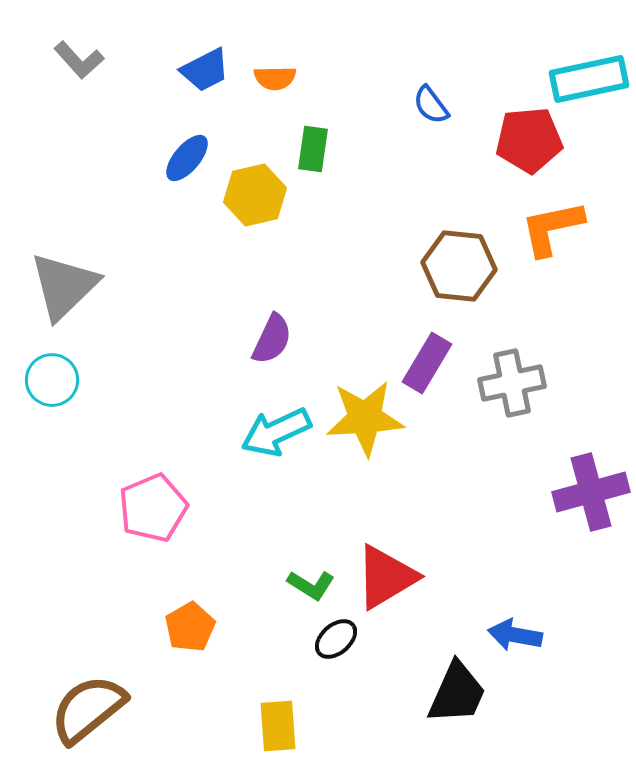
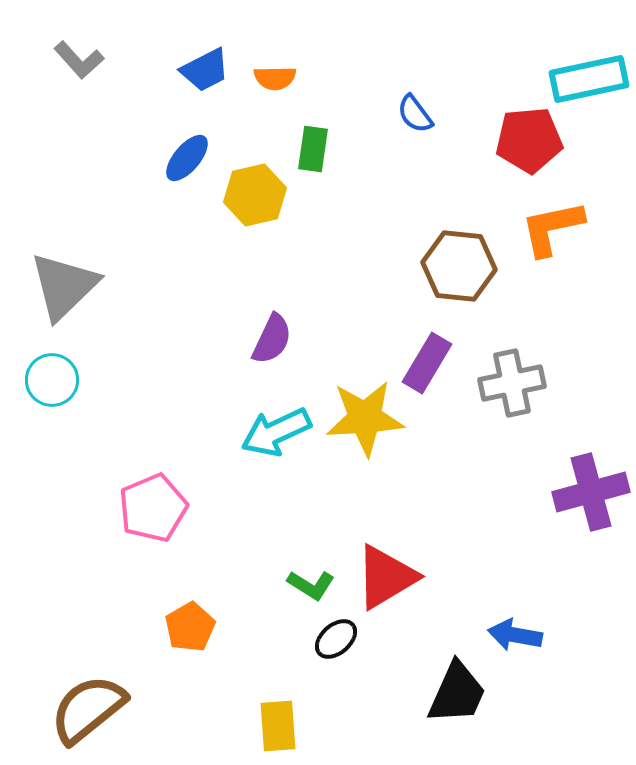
blue semicircle: moved 16 px left, 9 px down
